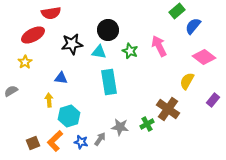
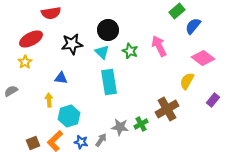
red ellipse: moved 2 px left, 4 px down
cyan triangle: moved 3 px right; rotated 35 degrees clockwise
pink diamond: moved 1 px left, 1 px down
brown cross: moved 1 px left; rotated 25 degrees clockwise
green cross: moved 6 px left
gray arrow: moved 1 px right, 1 px down
